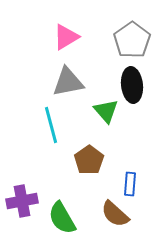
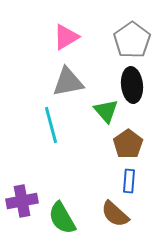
brown pentagon: moved 39 px right, 16 px up
blue rectangle: moved 1 px left, 3 px up
